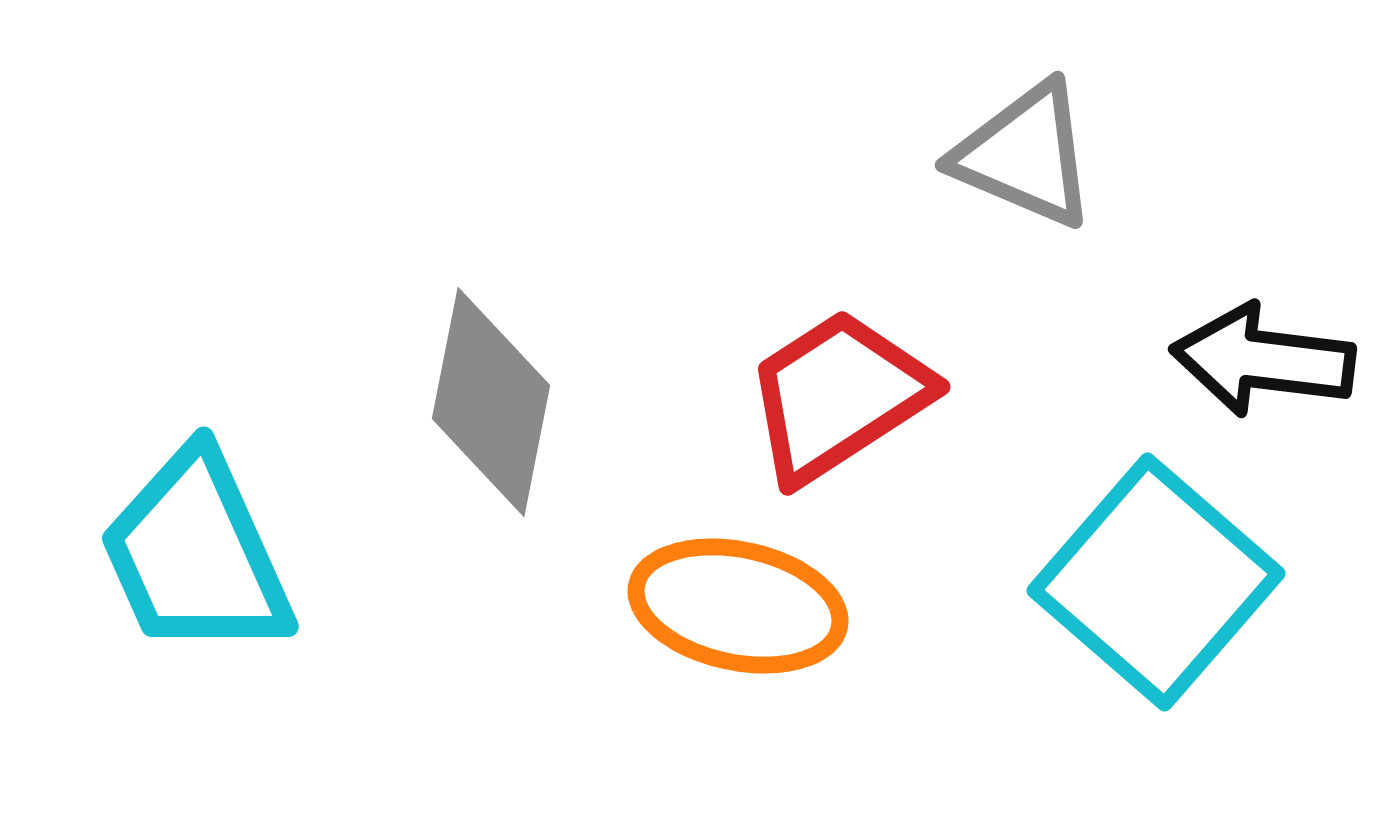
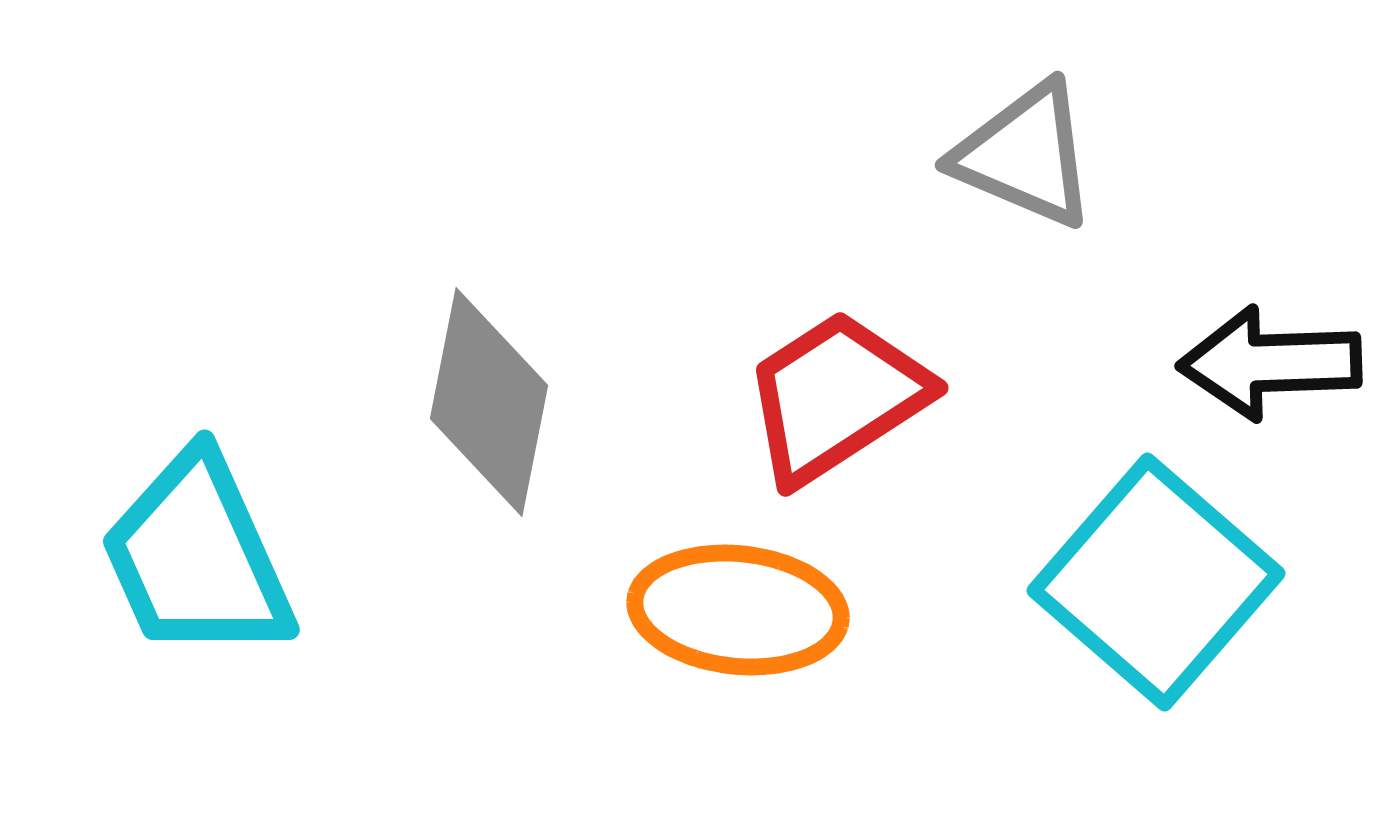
black arrow: moved 7 px right, 3 px down; rotated 9 degrees counterclockwise
red trapezoid: moved 2 px left, 1 px down
gray diamond: moved 2 px left
cyan trapezoid: moved 1 px right, 3 px down
orange ellipse: moved 4 px down; rotated 6 degrees counterclockwise
